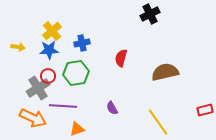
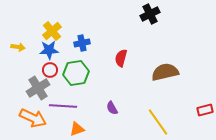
red circle: moved 2 px right, 6 px up
